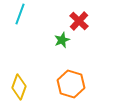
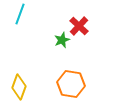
red cross: moved 5 px down
orange hexagon: rotated 8 degrees counterclockwise
